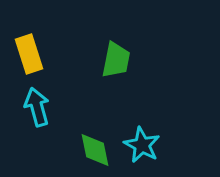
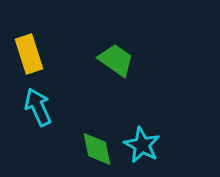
green trapezoid: rotated 66 degrees counterclockwise
cyan arrow: moved 1 px right; rotated 9 degrees counterclockwise
green diamond: moved 2 px right, 1 px up
